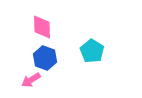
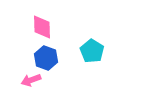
blue hexagon: moved 1 px right
pink arrow: rotated 12 degrees clockwise
